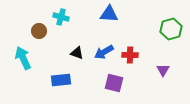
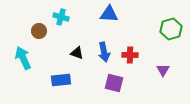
blue arrow: rotated 72 degrees counterclockwise
